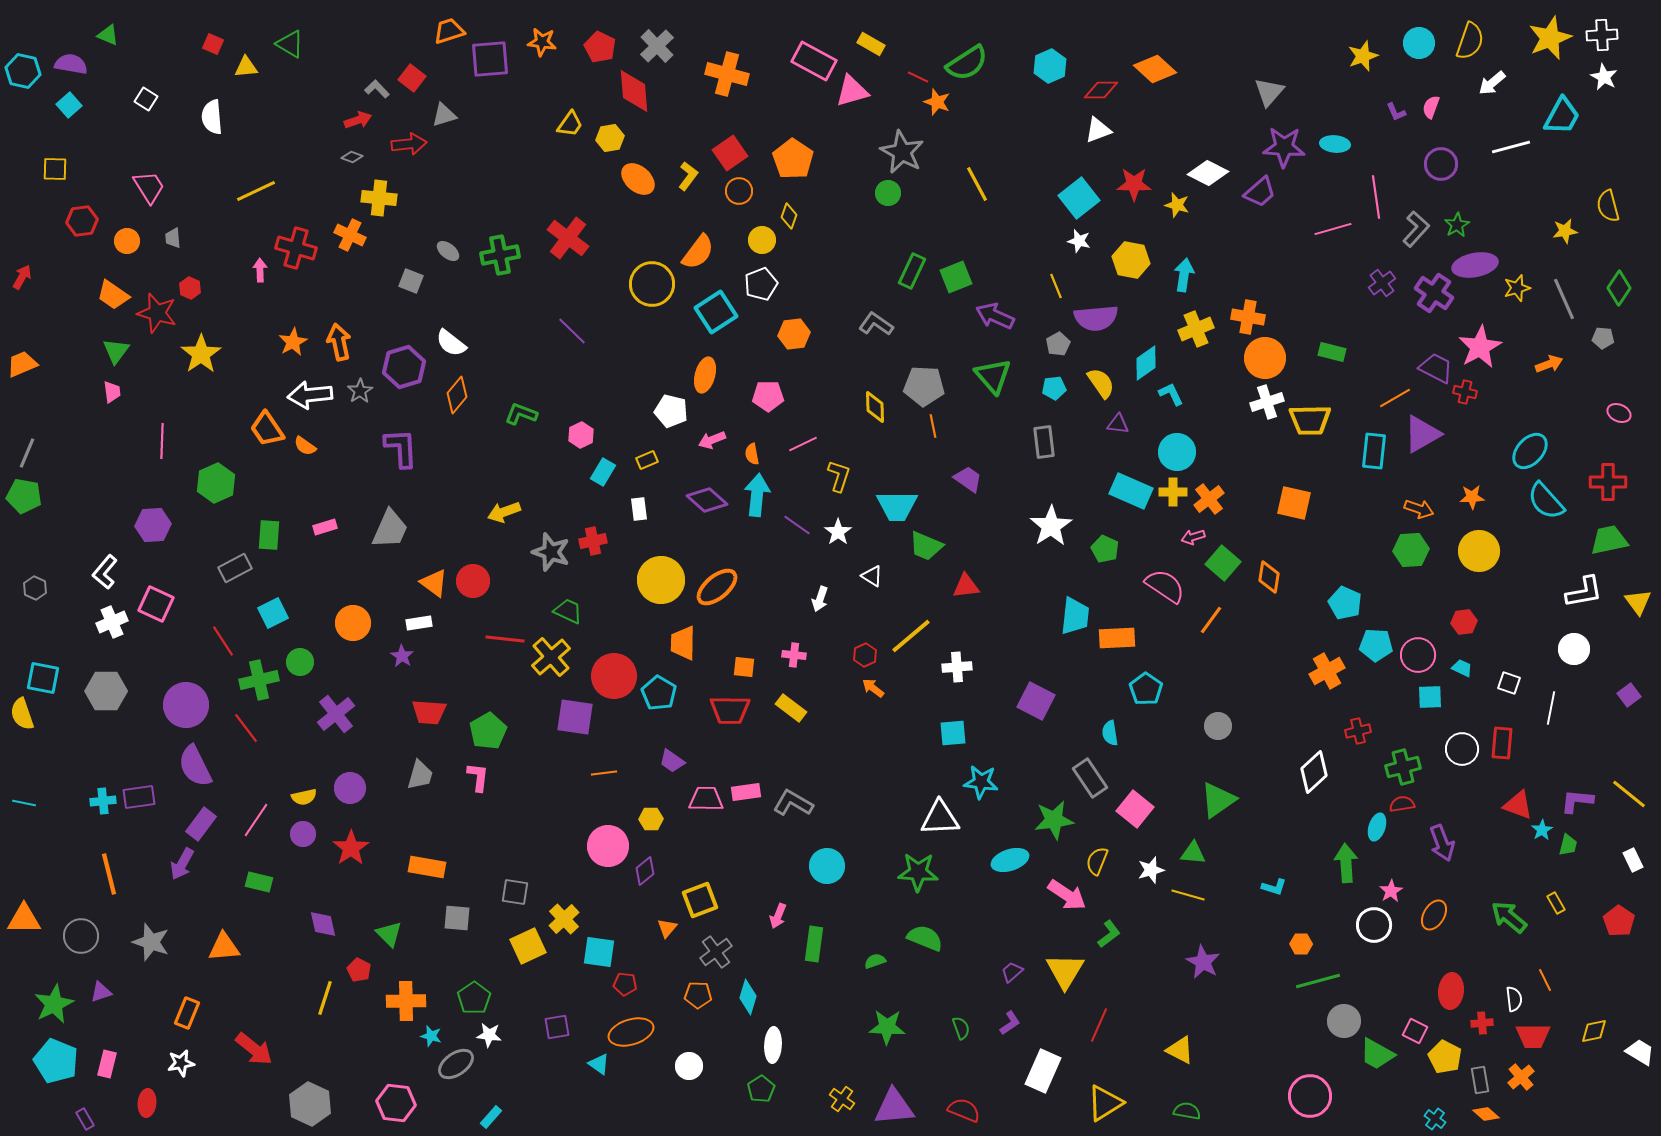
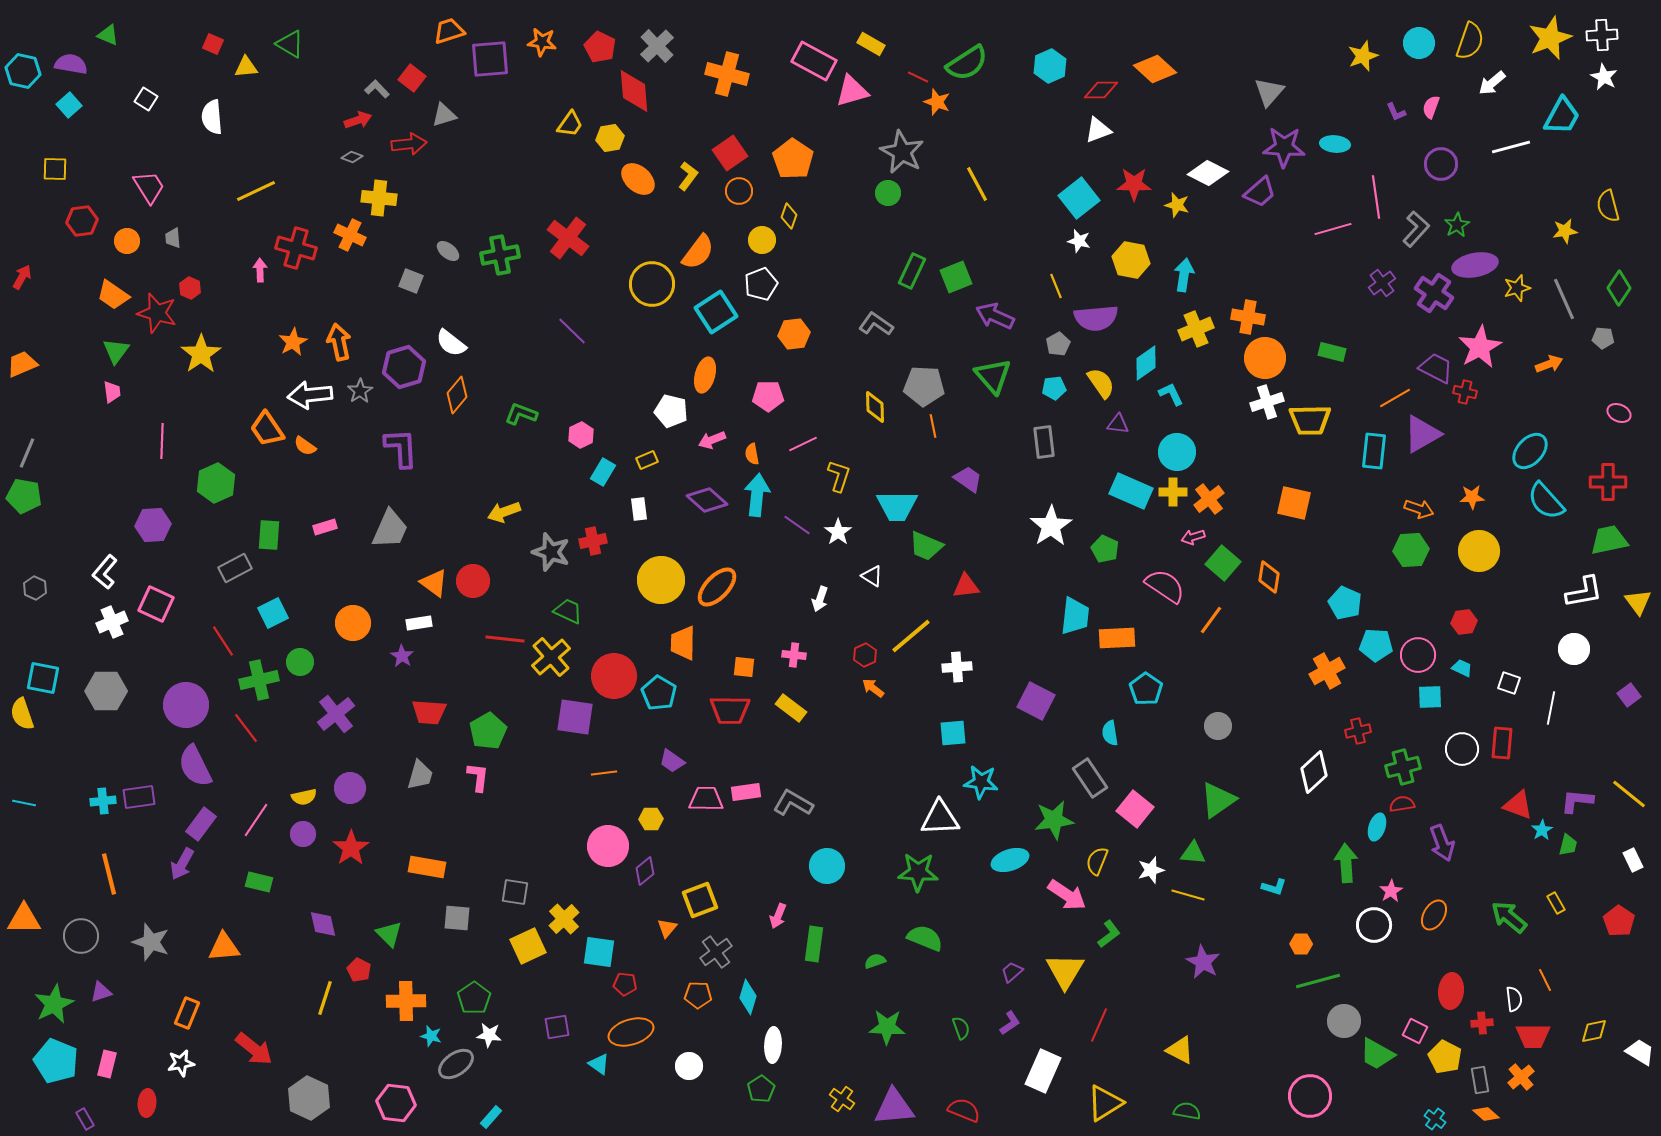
orange ellipse at (717, 587): rotated 6 degrees counterclockwise
gray hexagon at (310, 1104): moved 1 px left, 6 px up
